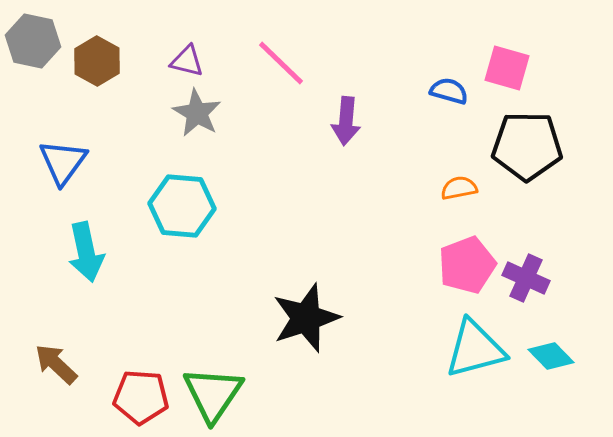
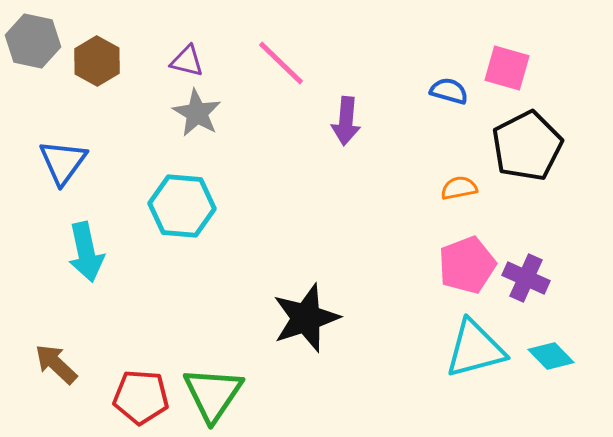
black pentagon: rotated 28 degrees counterclockwise
